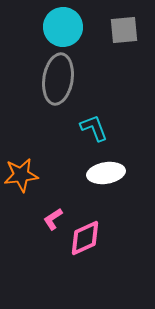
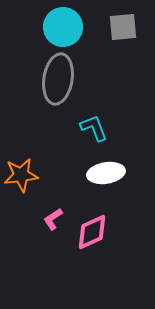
gray square: moved 1 px left, 3 px up
pink diamond: moved 7 px right, 6 px up
